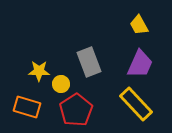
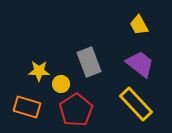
purple trapezoid: rotated 76 degrees counterclockwise
